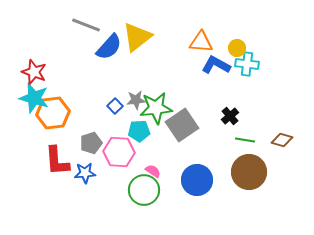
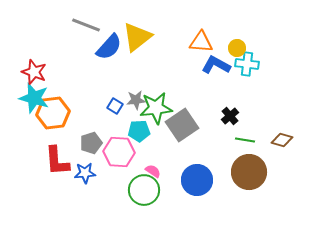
blue square: rotated 14 degrees counterclockwise
